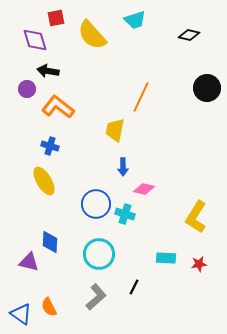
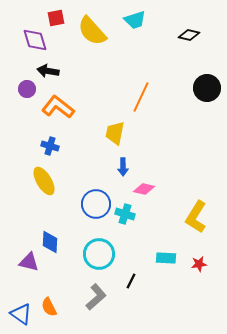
yellow semicircle: moved 4 px up
yellow trapezoid: moved 3 px down
black line: moved 3 px left, 6 px up
